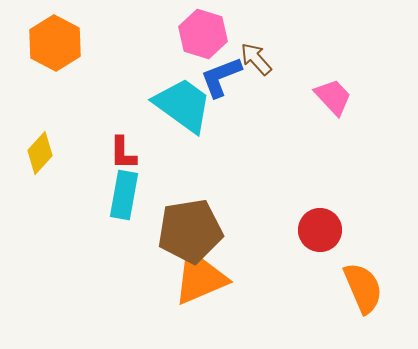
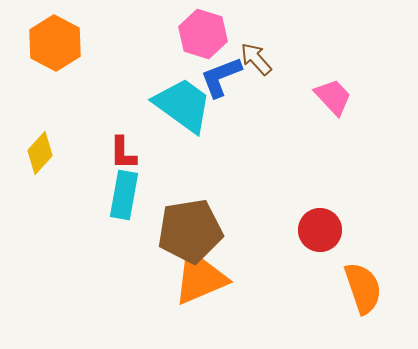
orange semicircle: rotated 4 degrees clockwise
